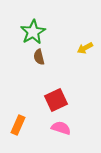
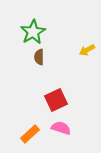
yellow arrow: moved 2 px right, 2 px down
brown semicircle: rotated 14 degrees clockwise
orange rectangle: moved 12 px right, 9 px down; rotated 24 degrees clockwise
